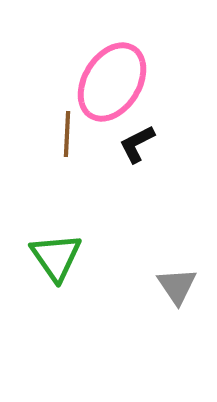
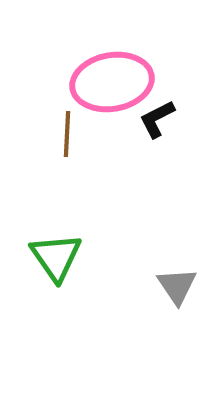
pink ellipse: rotated 48 degrees clockwise
black L-shape: moved 20 px right, 25 px up
